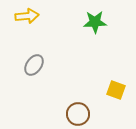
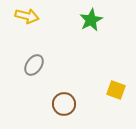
yellow arrow: rotated 20 degrees clockwise
green star: moved 4 px left, 2 px up; rotated 25 degrees counterclockwise
brown circle: moved 14 px left, 10 px up
